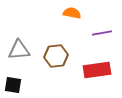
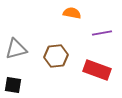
gray triangle: moved 3 px left, 1 px up; rotated 10 degrees counterclockwise
red rectangle: rotated 28 degrees clockwise
